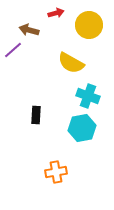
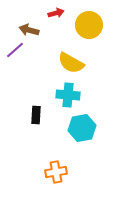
purple line: moved 2 px right
cyan cross: moved 20 px left, 1 px up; rotated 15 degrees counterclockwise
